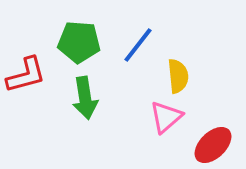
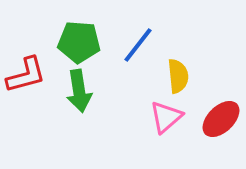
green arrow: moved 6 px left, 7 px up
red ellipse: moved 8 px right, 26 px up
